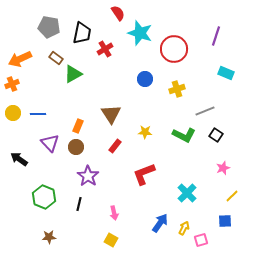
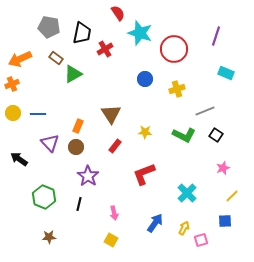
blue arrow: moved 5 px left
